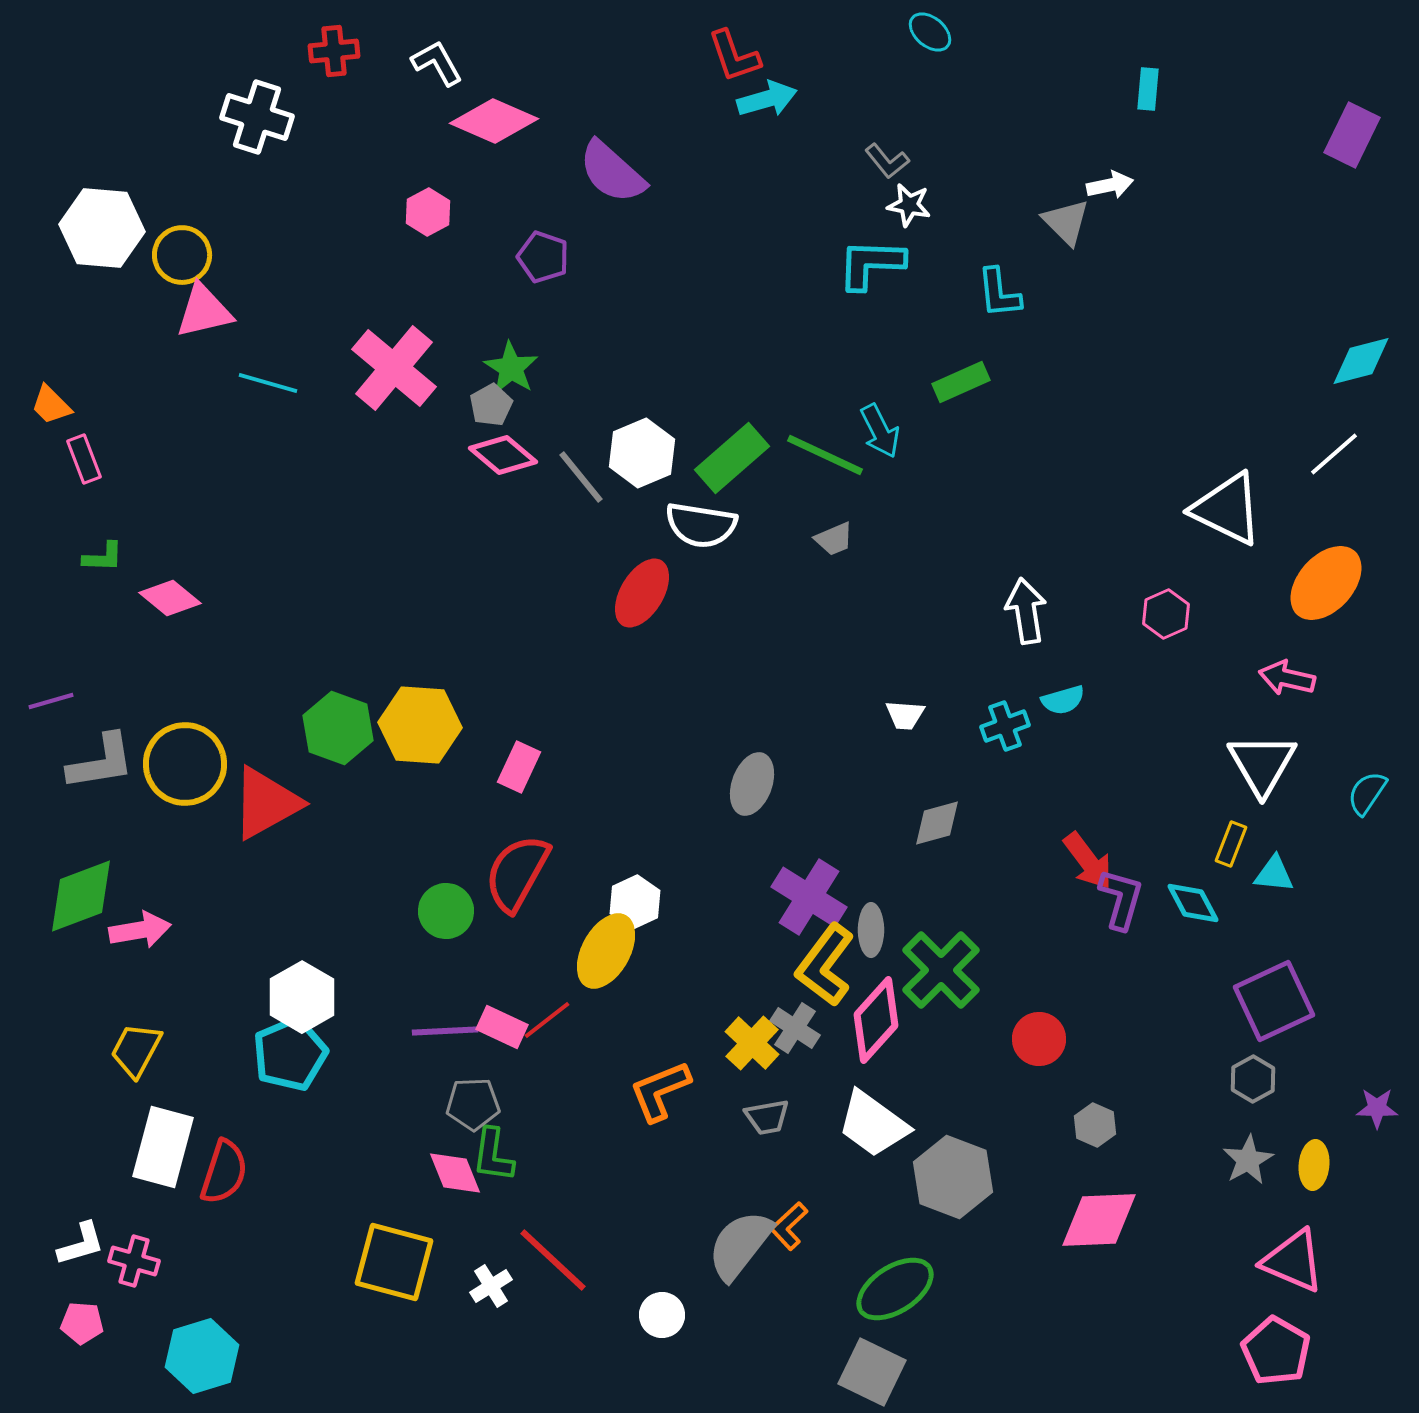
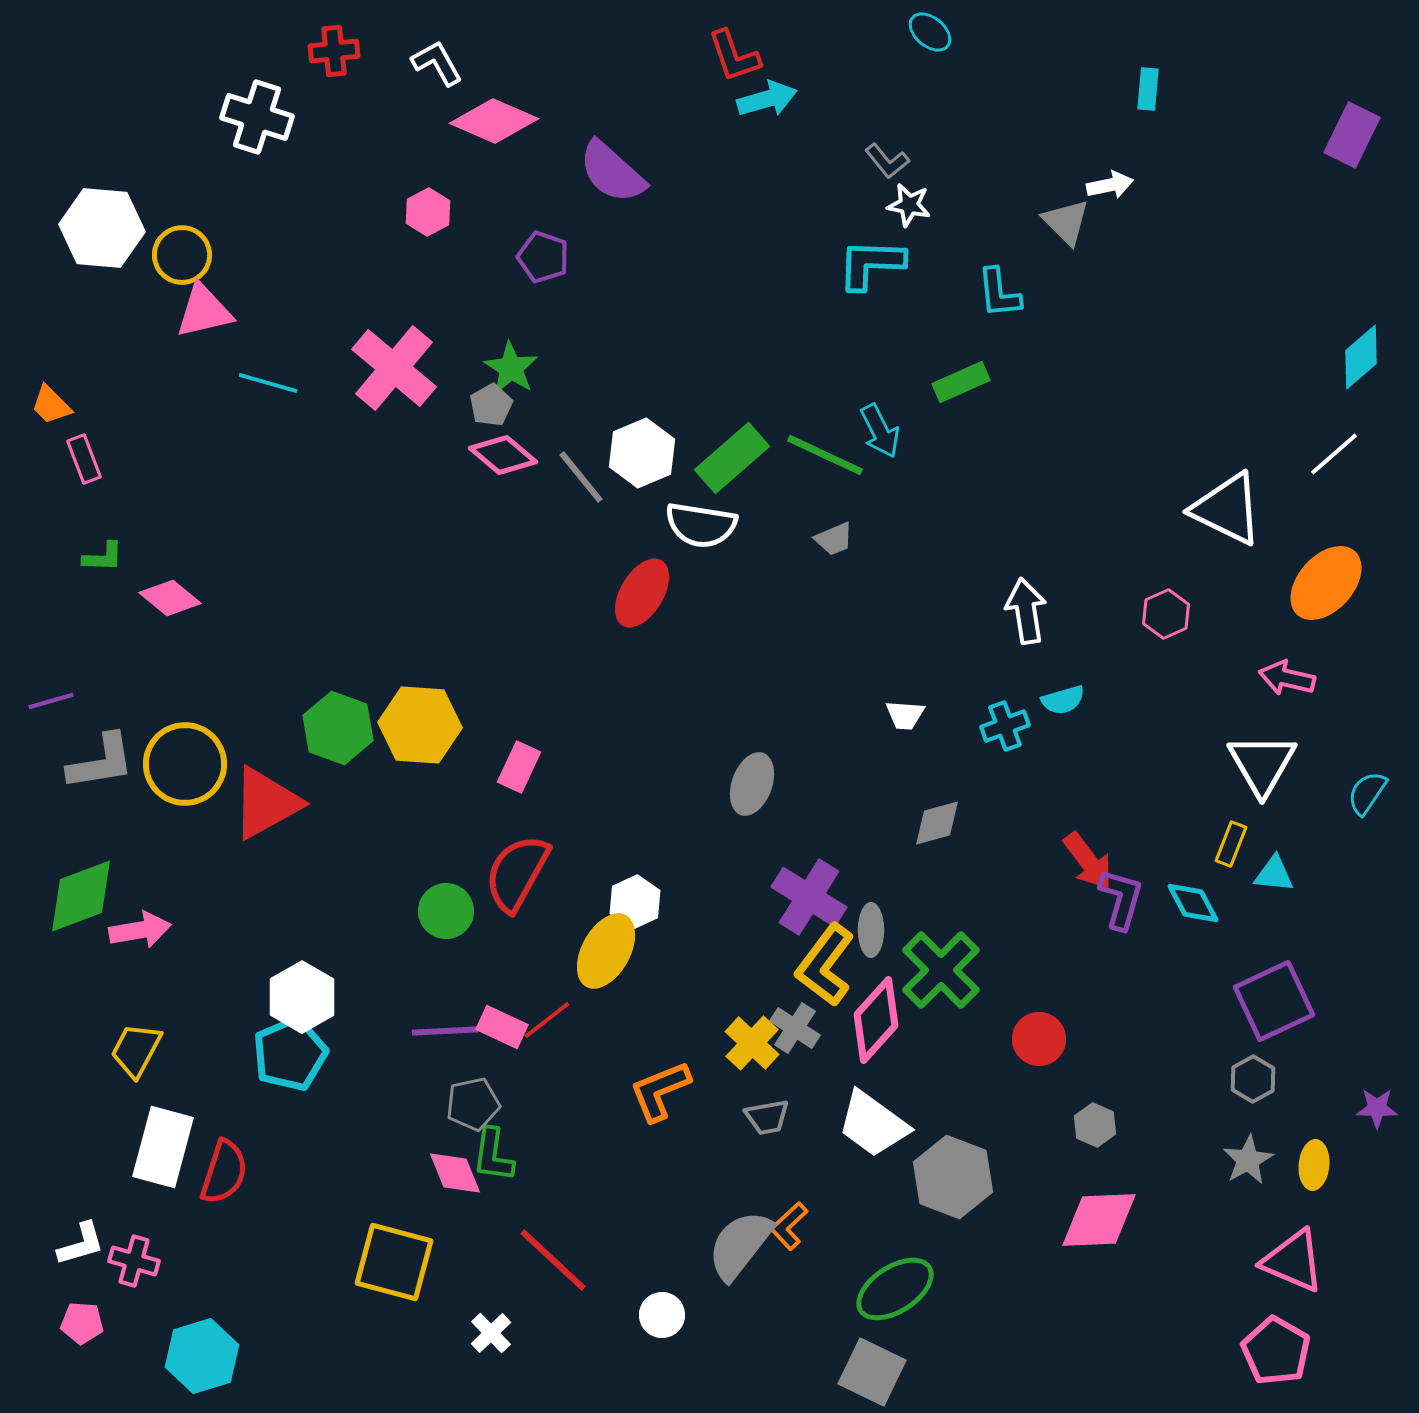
cyan diamond at (1361, 361): moved 4 px up; rotated 26 degrees counterclockwise
gray pentagon at (473, 1104): rotated 10 degrees counterclockwise
white cross at (491, 1286): moved 47 px down; rotated 12 degrees counterclockwise
